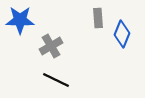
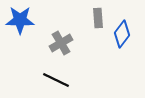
blue diamond: rotated 16 degrees clockwise
gray cross: moved 10 px right, 3 px up
